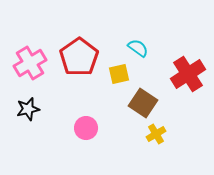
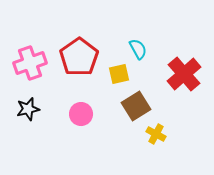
cyan semicircle: moved 1 px down; rotated 25 degrees clockwise
pink cross: rotated 12 degrees clockwise
red cross: moved 4 px left; rotated 8 degrees counterclockwise
brown square: moved 7 px left, 3 px down; rotated 24 degrees clockwise
pink circle: moved 5 px left, 14 px up
yellow cross: rotated 30 degrees counterclockwise
